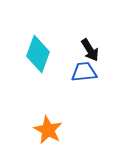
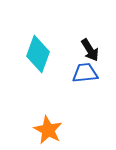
blue trapezoid: moved 1 px right, 1 px down
